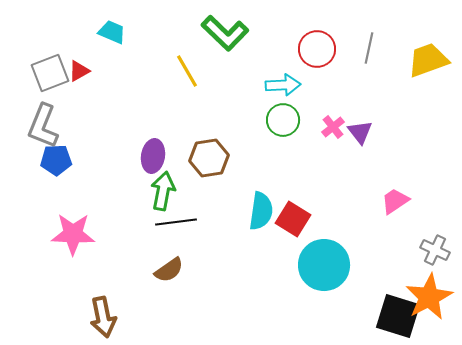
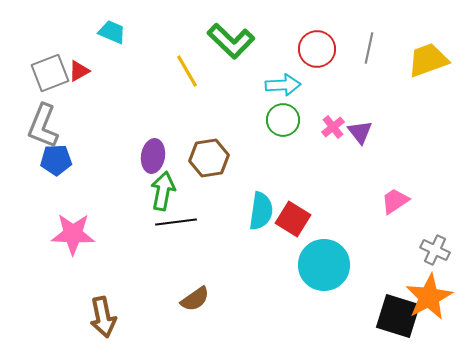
green L-shape: moved 6 px right, 8 px down
brown semicircle: moved 26 px right, 29 px down
